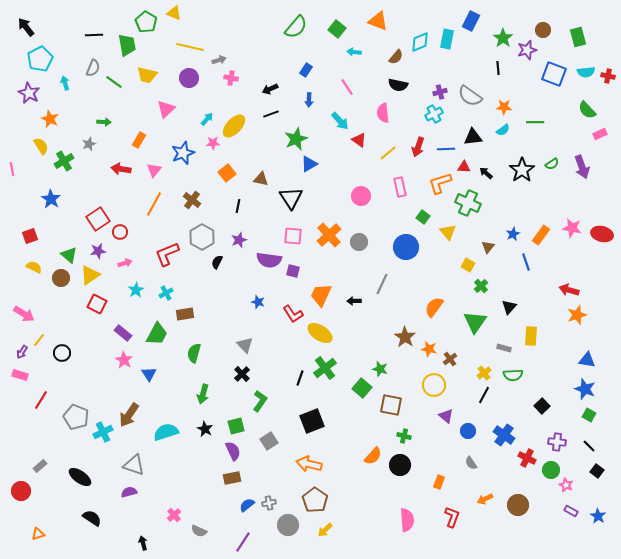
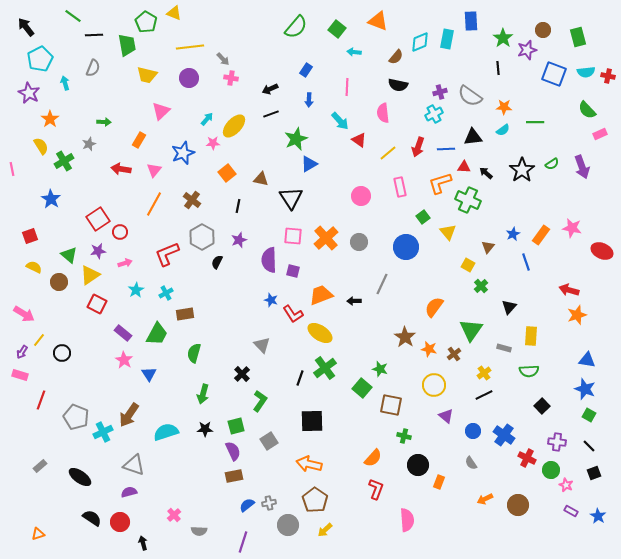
blue rectangle at (471, 21): rotated 30 degrees counterclockwise
yellow line at (190, 47): rotated 20 degrees counterclockwise
gray arrow at (219, 60): moved 4 px right, 1 px up; rotated 64 degrees clockwise
green line at (114, 82): moved 41 px left, 66 px up
pink line at (347, 87): rotated 36 degrees clockwise
pink triangle at (166, 109): moved 5 px left, 2 px down
orange star at (50, 119): rotated 12 degrees clockwise
green cross at (468, 203): moved 3 px up
green square at (423, 217): rotated 16 degrees clockwise
red ellipse at (602, 234): moved 17 px down; rotated 10 degrees clockwise
orange cross at (329, 235): moved 3 px left, 3 px down
purple semicircle at (269, 260): rotated 80 degrees clockwise
brown circle at (61, 278): moved 2 px left, 4 px down
orange trapezoid at (321, 295): rotated 45 degrees clockwise
blue star at (258, 302): moved 13 px right, 2 px up
green triangle at (475, 322): moved 4 px left, 8 px down
gray triangle at (245, 345): moved 17 px right
brown cross at (450, 359): moved 4 px right, 5 px up
green semicircle at (513, 375): moved 16 px right, 4 px up
black line at (484, 395): rotated 36 degrees clockwise
red line at (41, 400): rotated 12 degrees counterclockwise
black square at (312, 421): rotated 20 degrees clockwise
black star at (205, 429): rotated 28 degrees counterclockwise
blue circle at (468, 431): moved 5 px right
orange semicircle at (373, 456): moved 2 px down
black circle at (400, 465): moved 18 px right
black square at (597, 471): moved 3 px left, 2 px down; rotated 32 degrees clockwise
brown rectangle at (232, 478): moved 2 px right, 2 px up
red circle at (21, 491): moved 99 px right, 31 px down
red L-shape at (452, 517): moved 76 px left, 28 px up
gray semicircle at (199, 531): rotated 21 degrees counterclockwise
purple line at (243, 542): rotated 15 degrees counterclockwise
